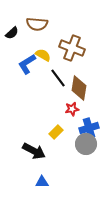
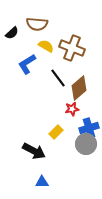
yellow semicircle: moved 3 px right, 9 px up
brown diamond: rotated 40 degrees clockwise
